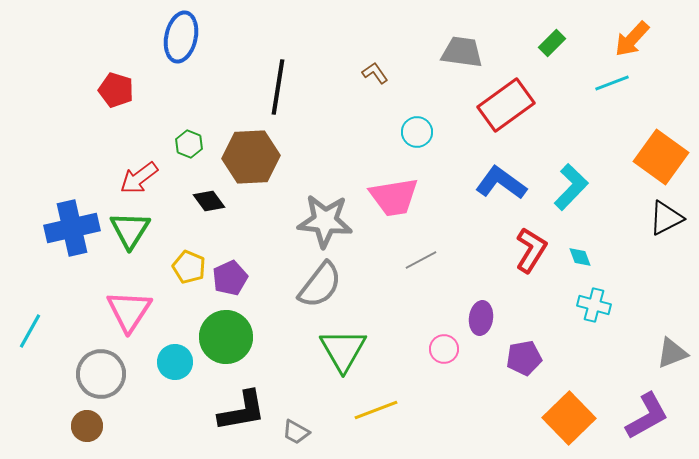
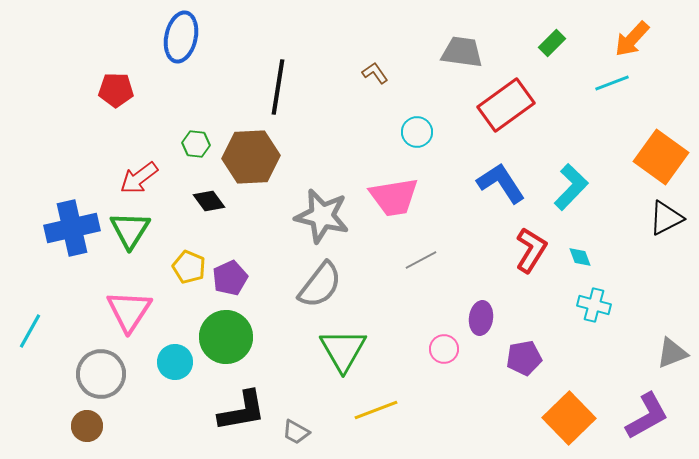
red pentagon at (116, 90): rotated 16 degrees counterclockwise
green hexagon at (189, 144): moved 7 px right; rotated 16 degrees counterclockwise
blue L-shape at (501, 183): rotated 21 degrees clockwise
gray star at (325, 221): moved 3 px left, 5 px up; rotated 8 degrees clockwise
